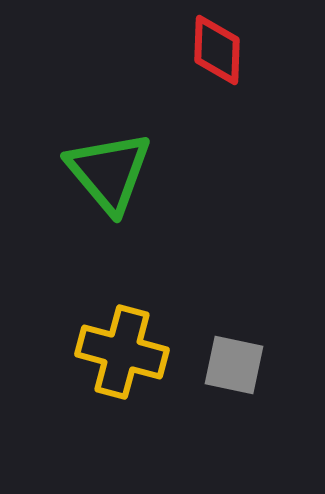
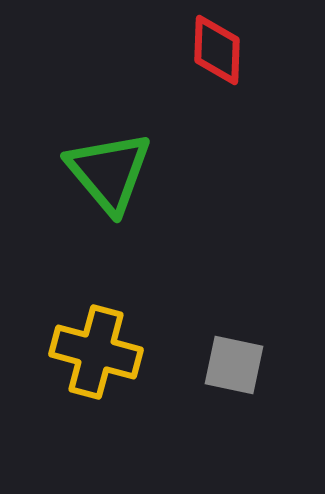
yellow cross: moved 26 px left
